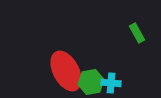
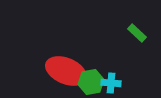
green rectangle: rotated 18 degrees counterclockwise
red ellipse: rotated 39 degrees counterclockwise
